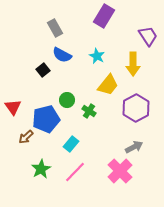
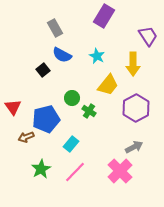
green circle: moved 5 px right, 2 px up
brown arrow: rotated 21 degrees clockwise
